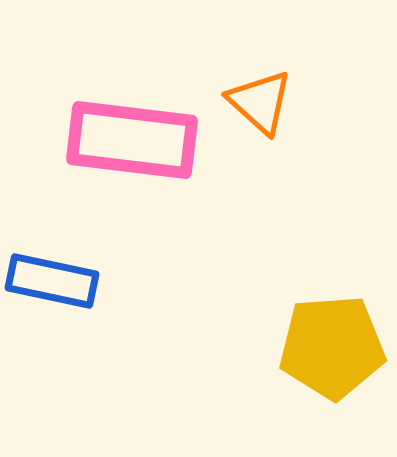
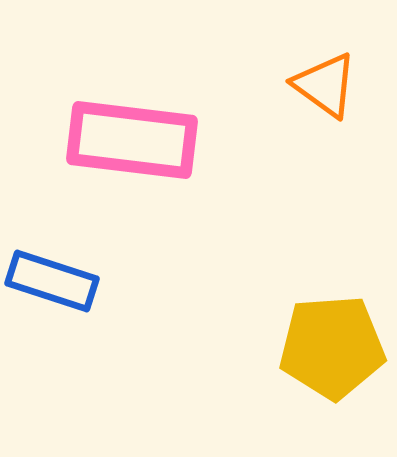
orange triangle: moved 65 px right, 17 px up; rotated 6 degrees counterclockwise
blue rectangle: rotated 6 degrees clockwise
